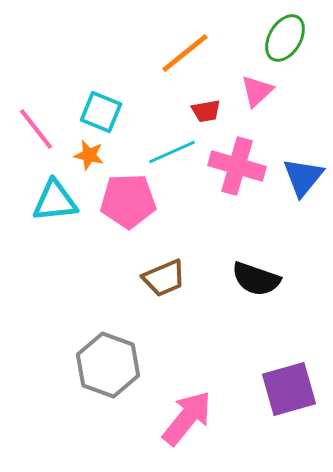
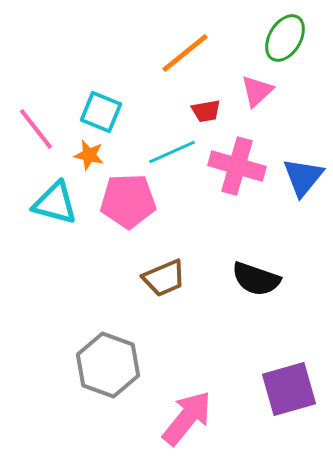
cyan triangle: moved 2 px down; rotated 21 degrees clockwise
